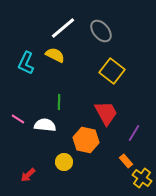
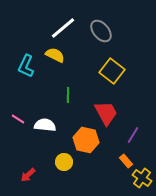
cyan L-shape: moved 3 px down
green line: moved 9 px right, 7 px up
purple line: moved 1 px left, 2 px down
